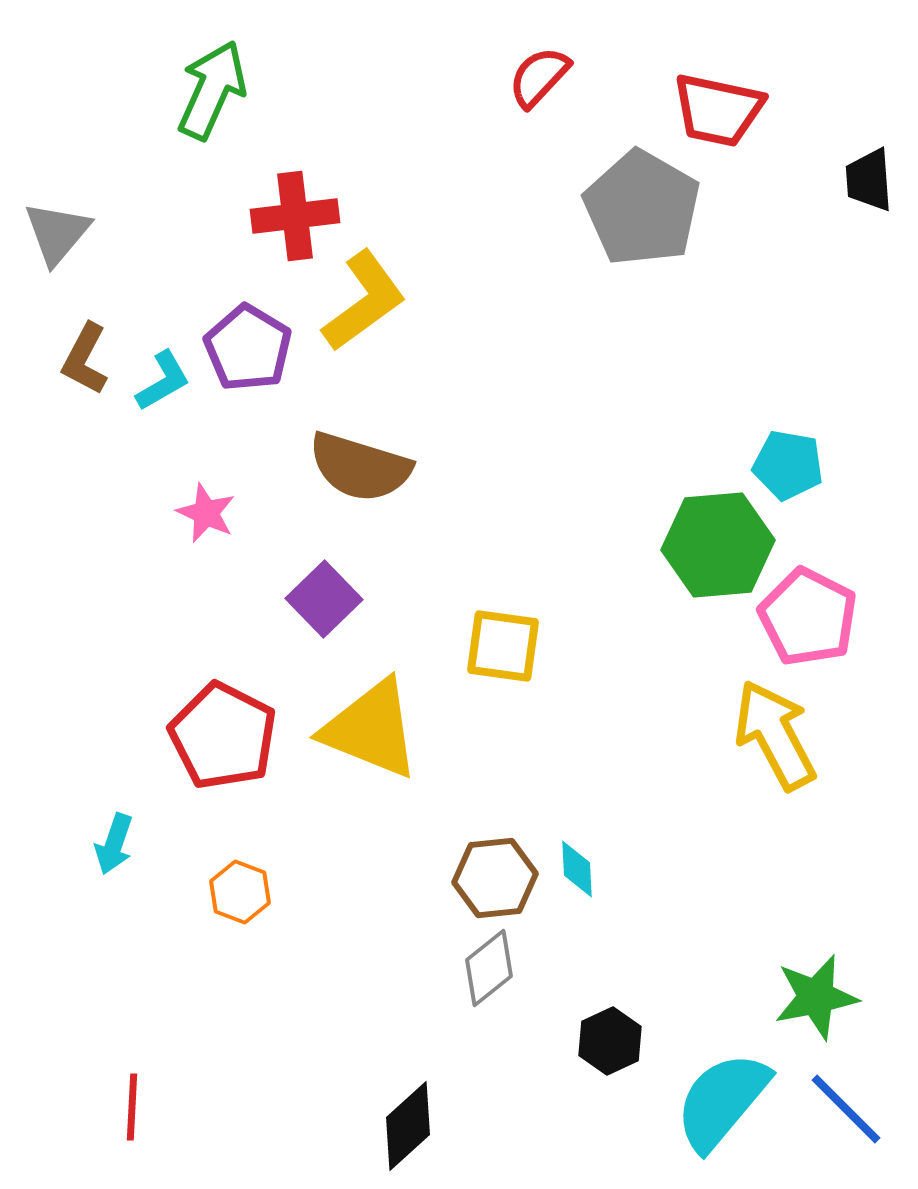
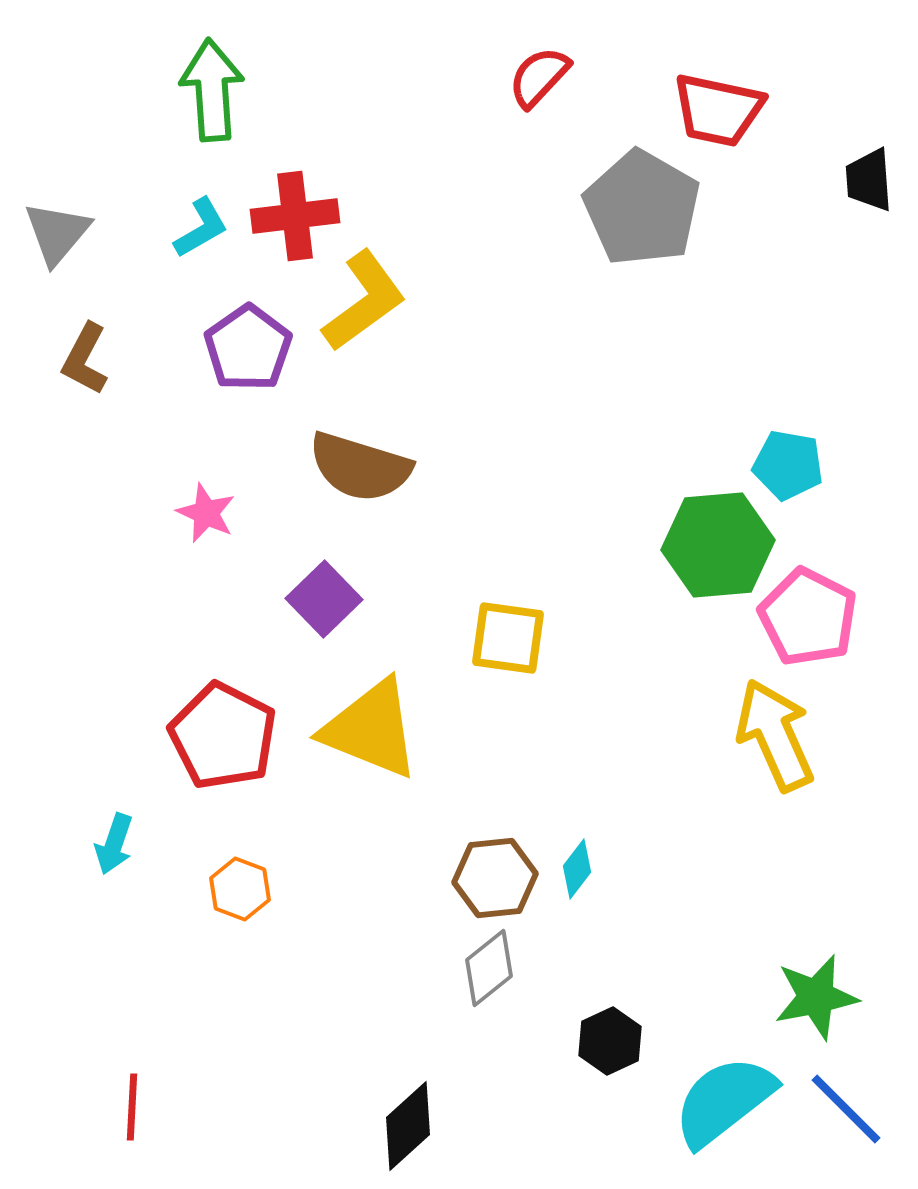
green arrow: rotated 28 degrees counterclockwise
purple pentagon: rotated 6 degrees clockwise
cyan L-shape: moved 38 px right, 153 px up
yellow square: moved 5 px right, 8 px up
yellow arrow: rotated 4 degrees clockwise
cyan diamond: rotated 40 degrees clockwise
orange hexagon: moved 3 px up
cyan semicircle: moved 2 px right; rotated 12 degrees clockwise
